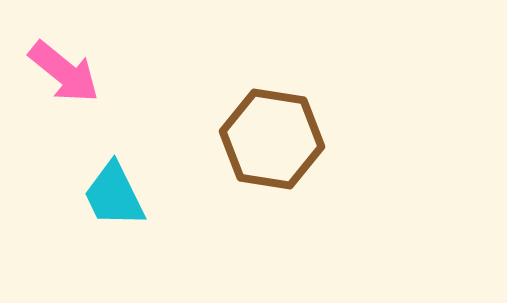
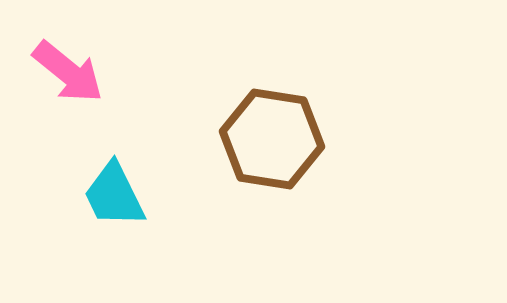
pink arrow: moved 4 px right
